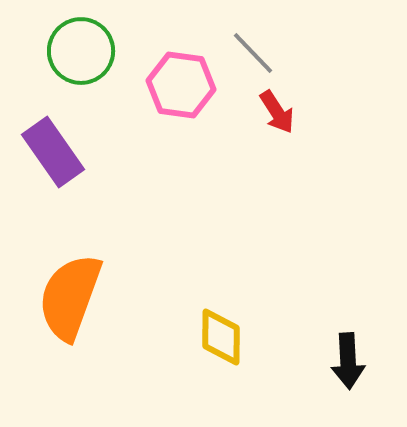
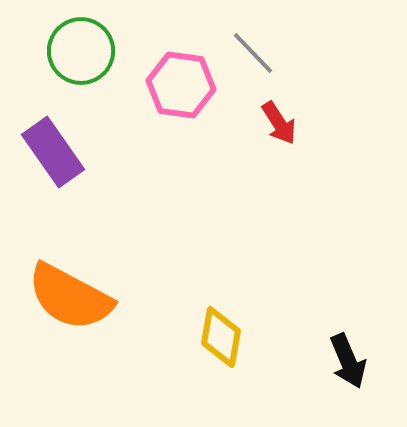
red arrow: moved 2 px right, 11 px down
orange semicircle: rotated 82 degrees counterclockwise
yellow diamond: rotated 10 degrees clockwise
black arrow: rotated 20 degrees counterclockwise
